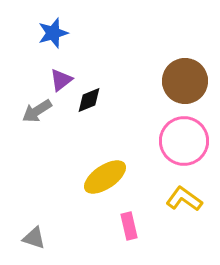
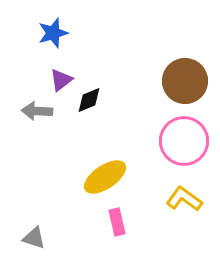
gray arrow: rotated 36 degrees clockwise
pink rectangle: moved 12 px left, 4 px up
